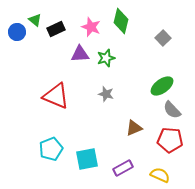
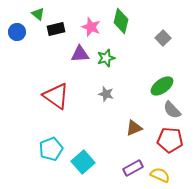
green triangle: moved 3 px right, 6 px up
black rectangle: rotated 12 degrees clockwise
red triangle: rotated 12 degrees clockwise
cyan square: moved 4 px left, 3 px down; rotated 30 degrees counterclockwise
purple rectangle: moved 10 px right
